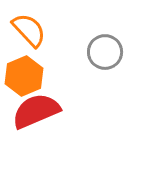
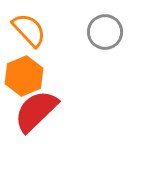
gray circle: moved 20 px up
red semicircle: rotated 21 degrees counterclockwise
